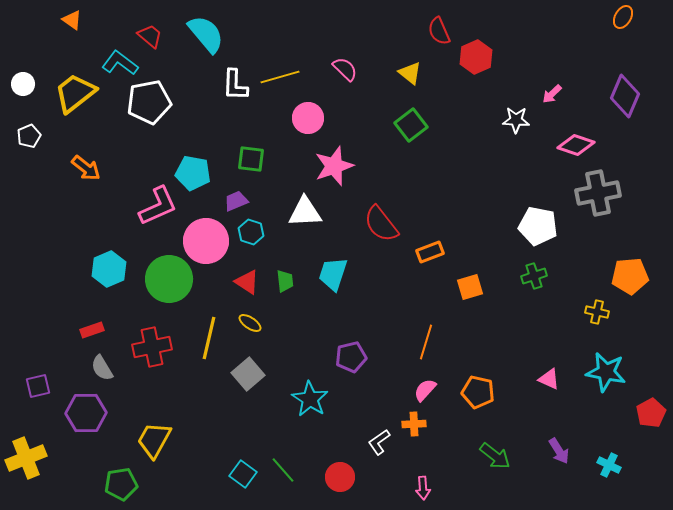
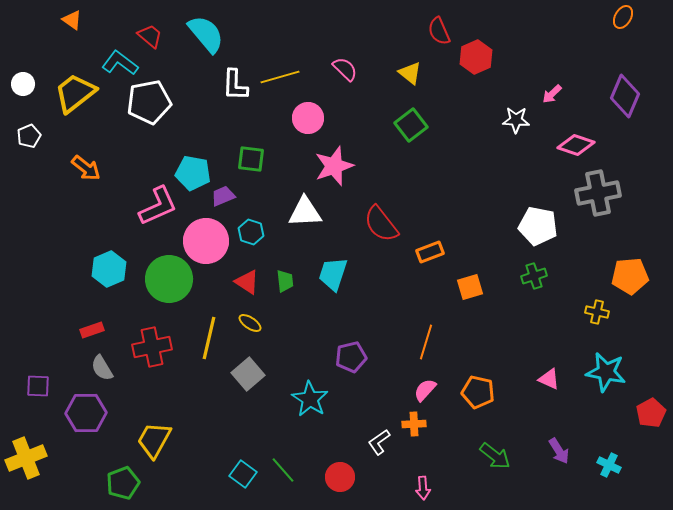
purple trapezoid at (236, 201): moved 13 px left, 5 px up
purple square at (38, 386): rotated 15 degrees clockwise
green pentagon at (121, 484): moved 2 px right, 1 px up; rotated 12 degrees counterclockwise
